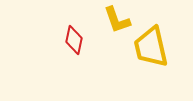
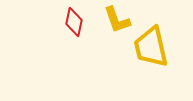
red diamond: moved 18 px up
